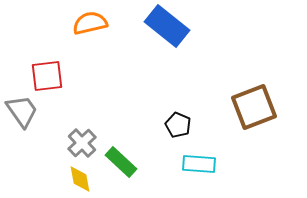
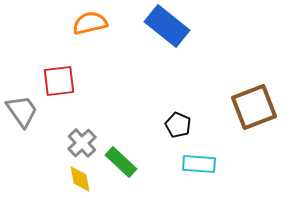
red square: moved 12 px right, 5 px down
